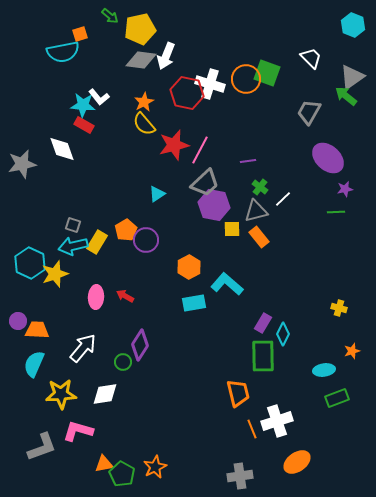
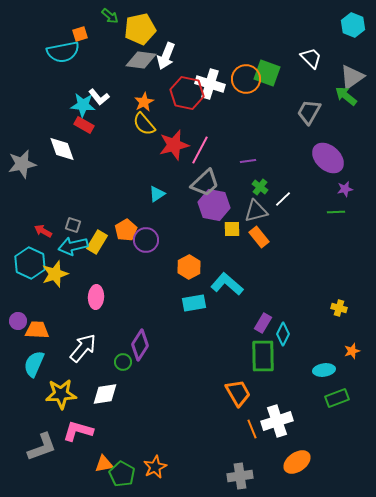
red arrow at (125, 296): moved 82 px left, 65 px up
orange trapezoid at (238, 393): rotated 16 degrees counterclockwise
